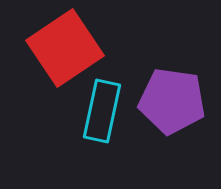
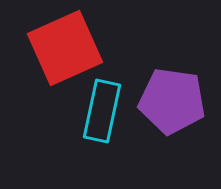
red square: rotated 10 degrees clockwise
